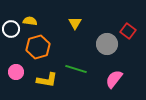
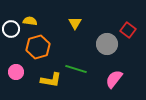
red square: moved 1 px up
yellow L-shape: moved 4 px right
